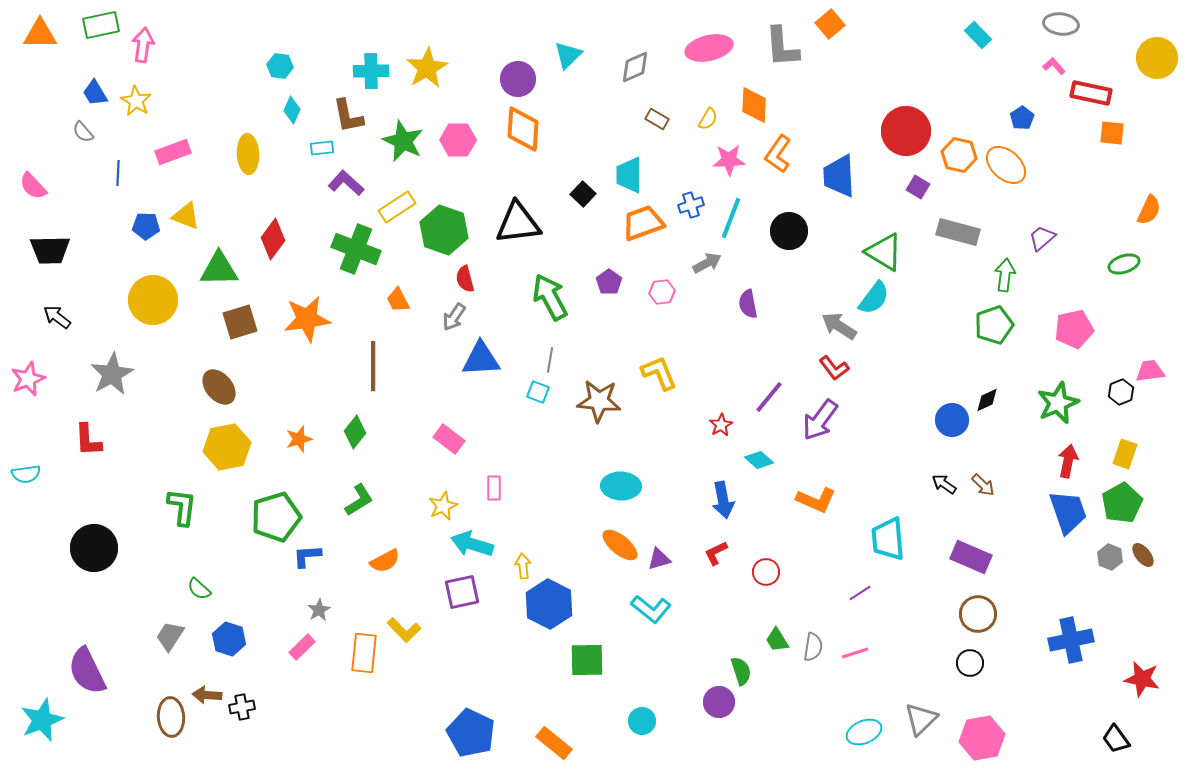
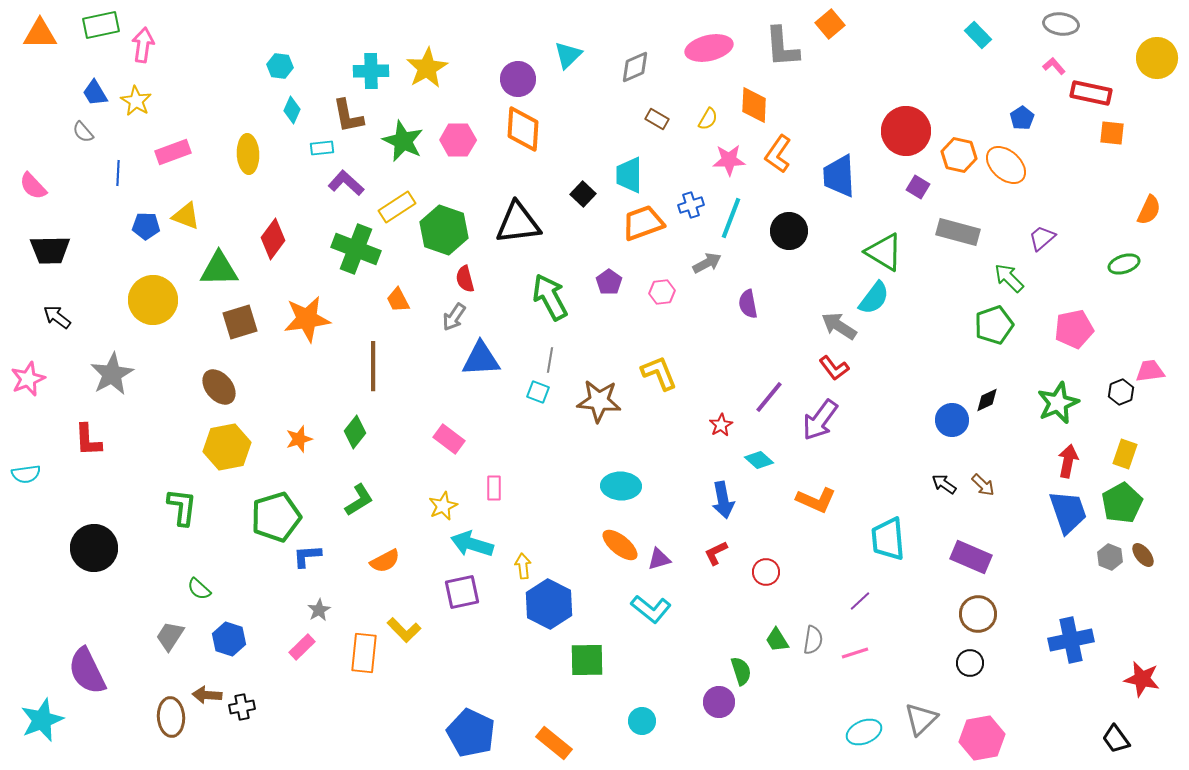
green arrow at (1005, 275): moved 4 px right, 3 px down; rotated 52 degrees counterclockwise
purple line at (860, 593): moved 8 px down; rotated 10 degrees counterclockwise
gray semicircle at (813, 647): moved 7 px up
